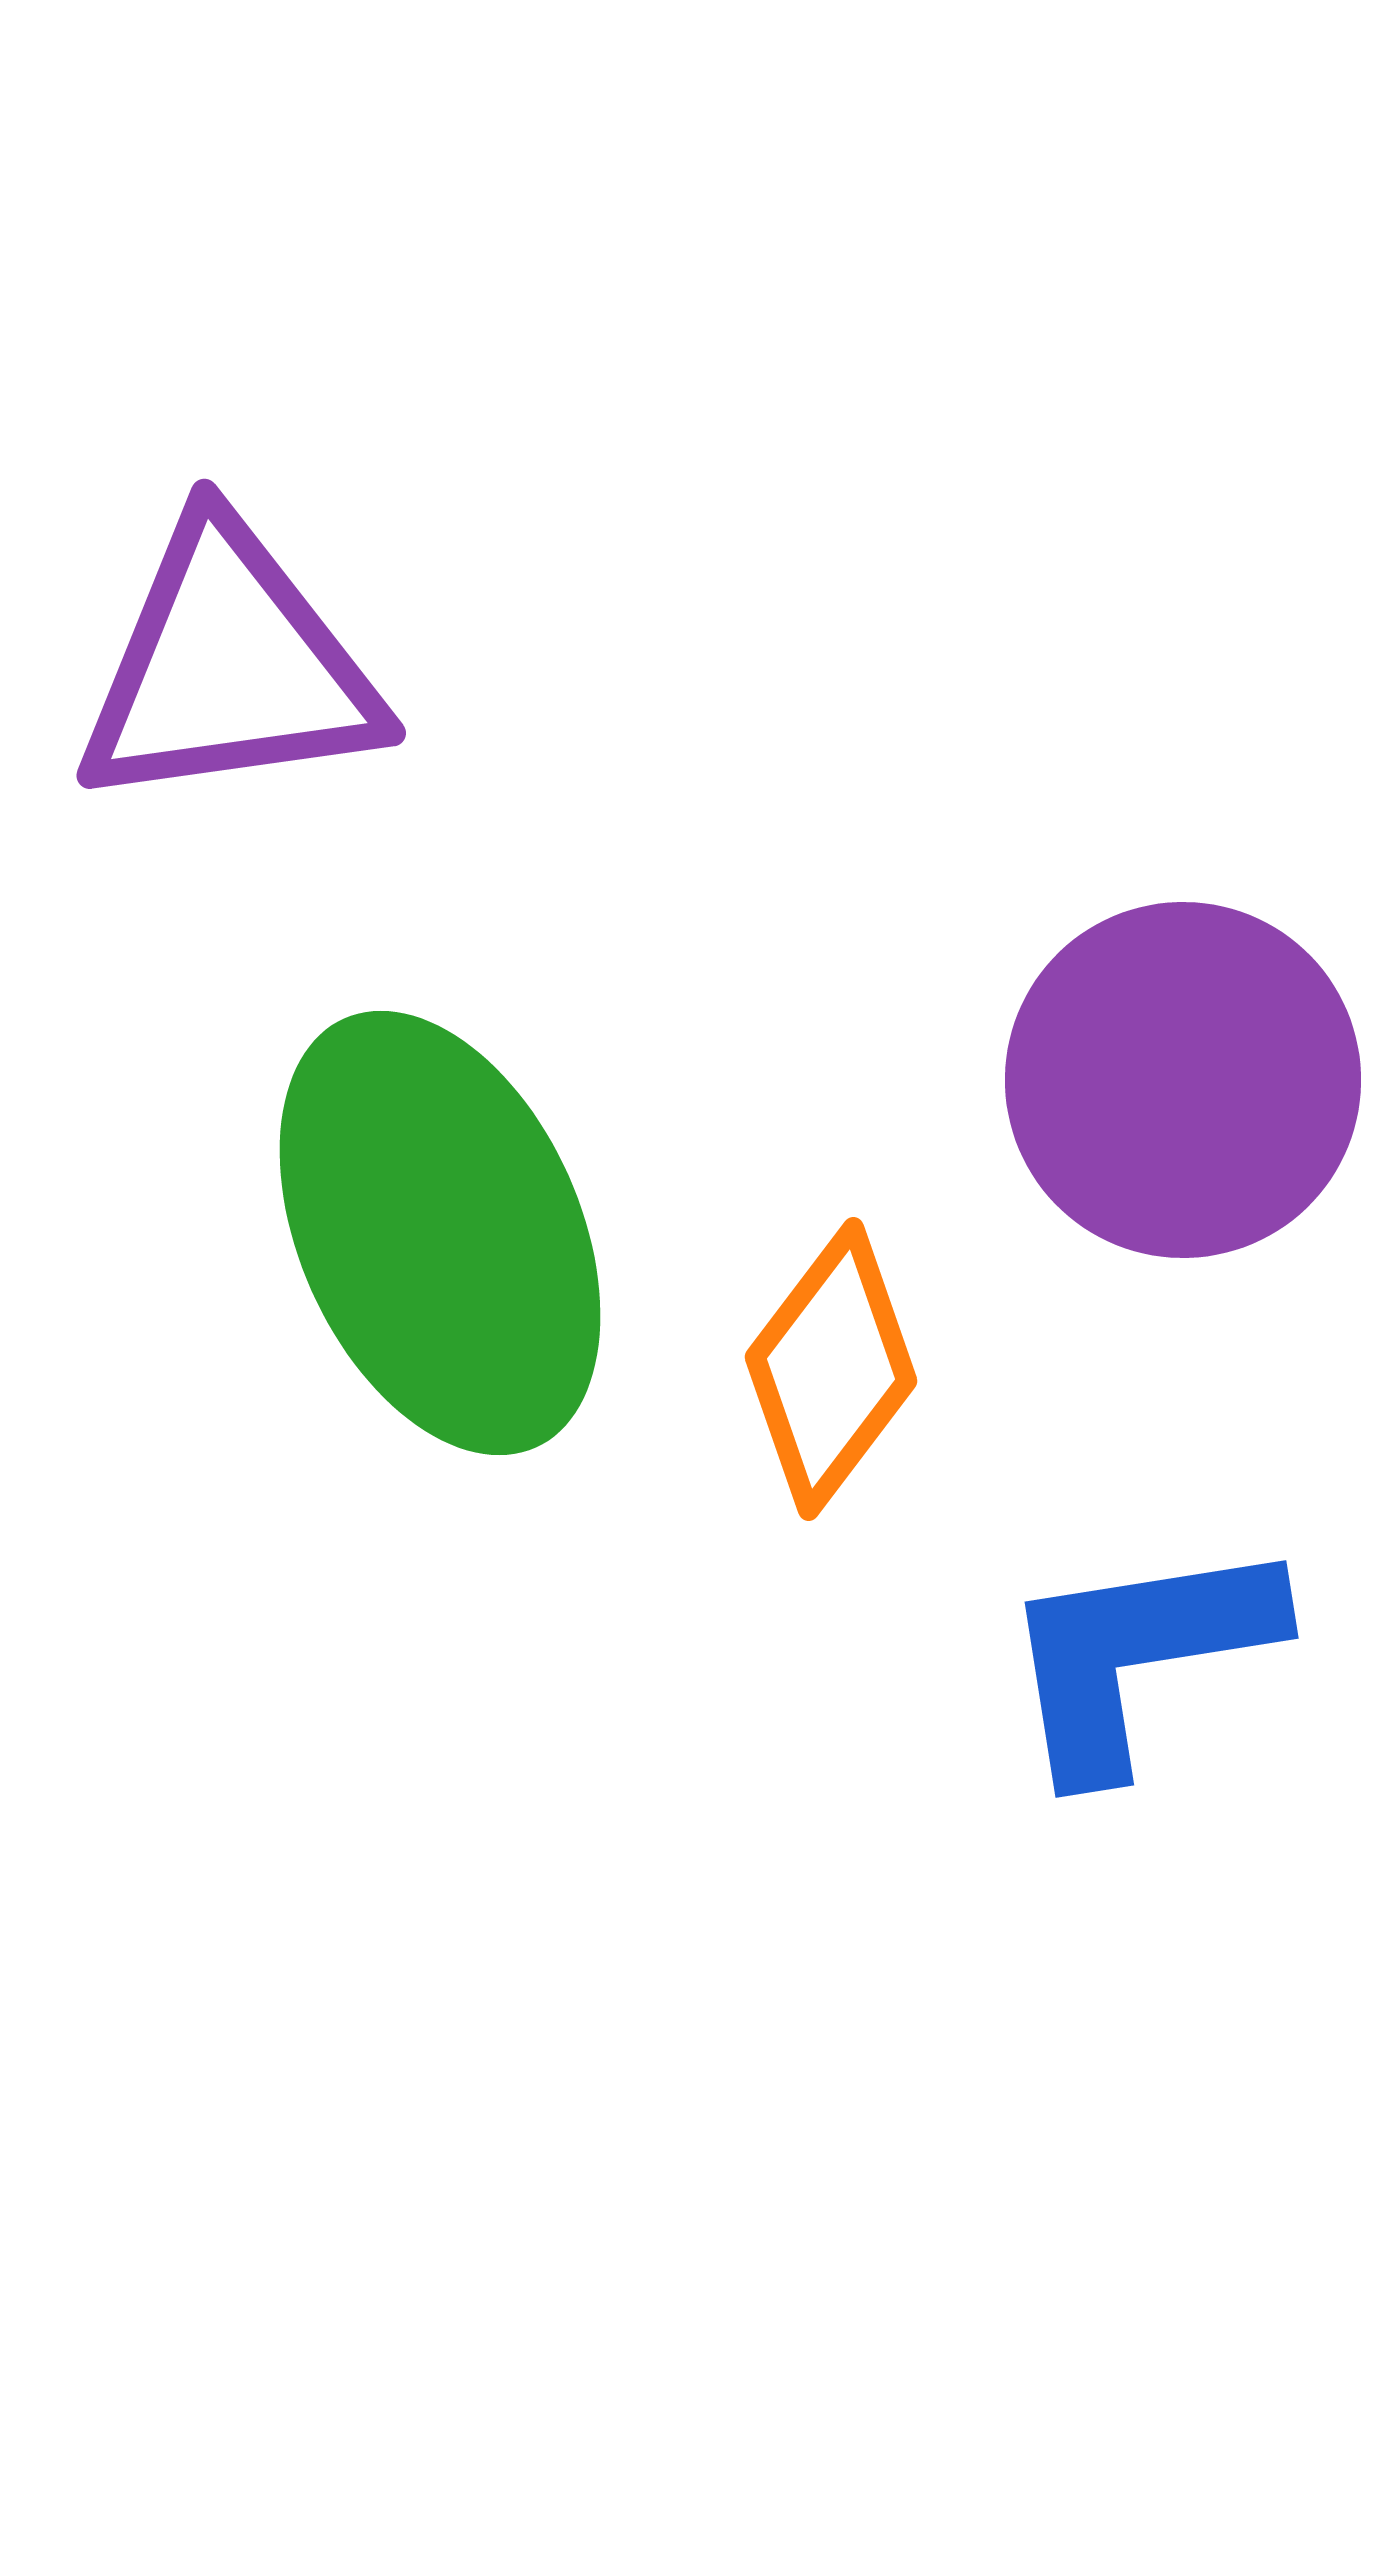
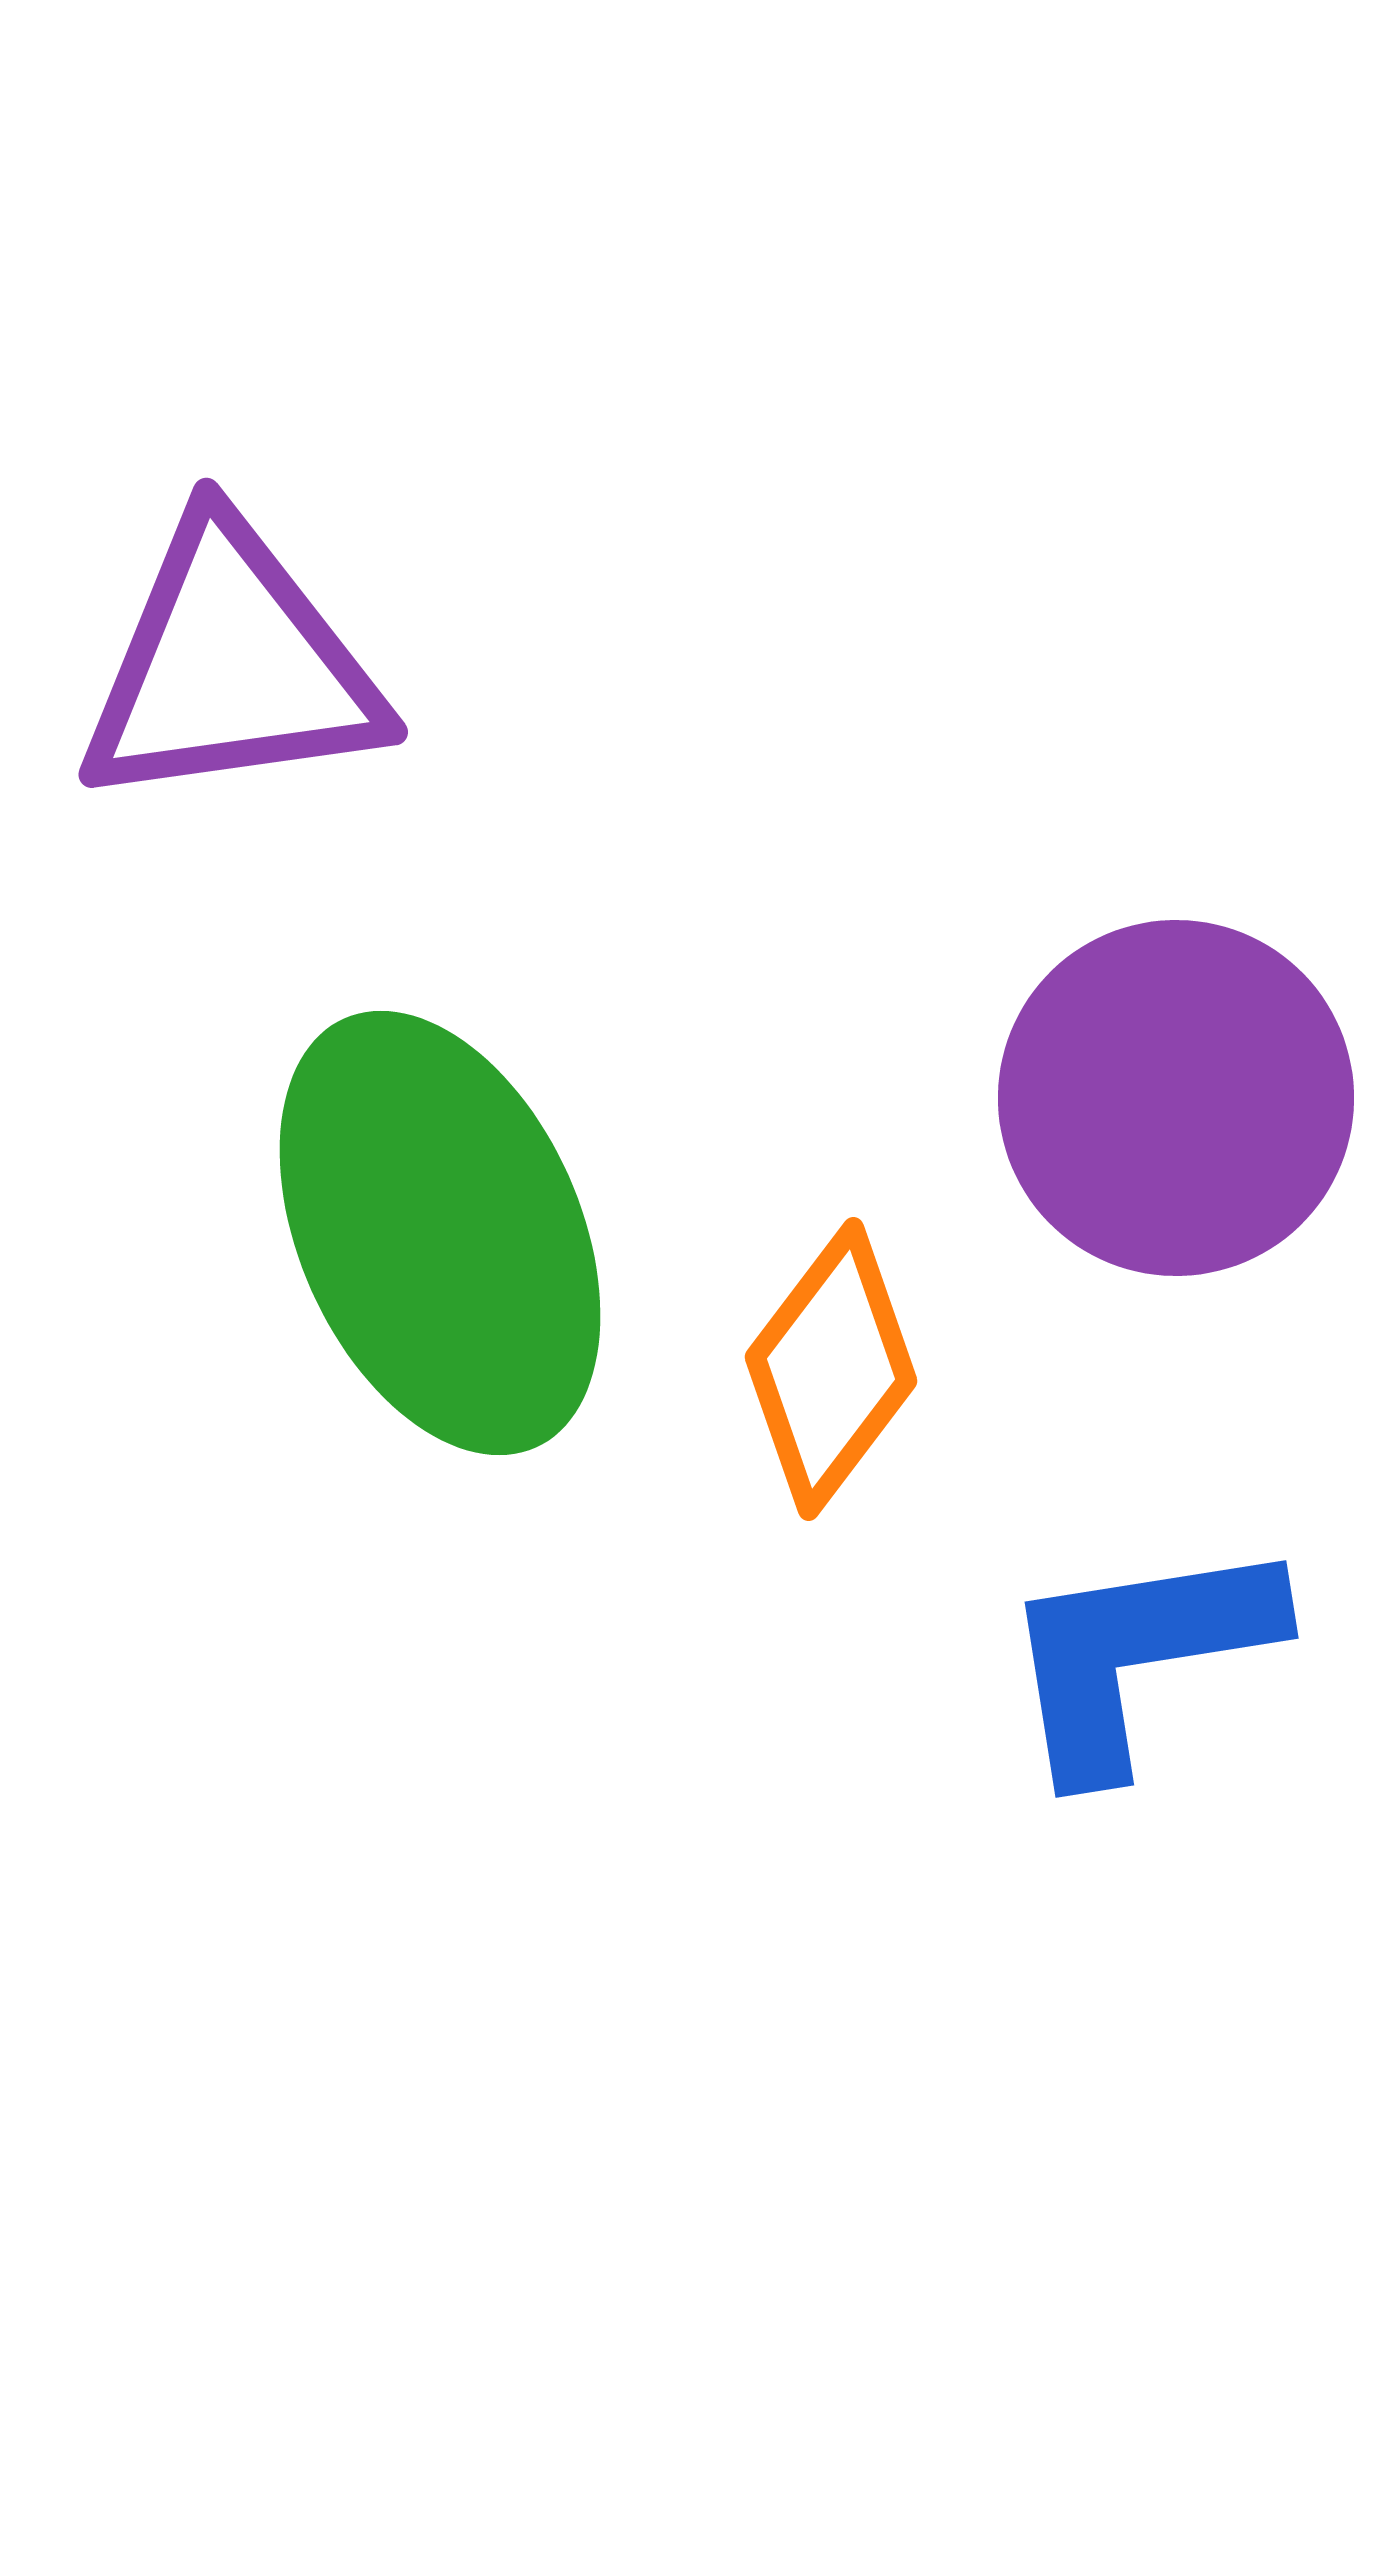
purple triangle: moved 2 px right, 1 px up
purple circle: moved 7 px left, 18 px down
